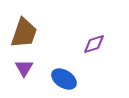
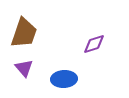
purple triangle: rotated 12 degrees counterclockwise
blue ellipse: rotated 35 degrees counterclockwise
